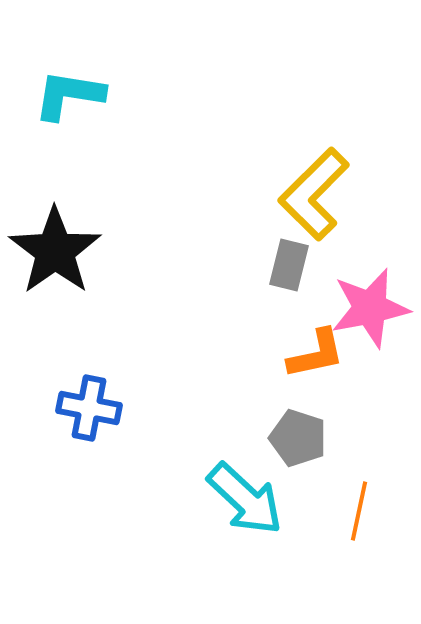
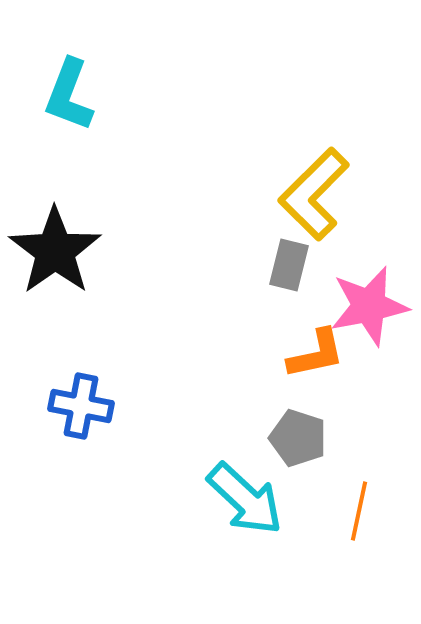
cyan L-shape: rotated 78 degrees counterclockwise
pink star: moved 1 px left, 2 px up
blue cross: moved 8 px left, 2 px up
